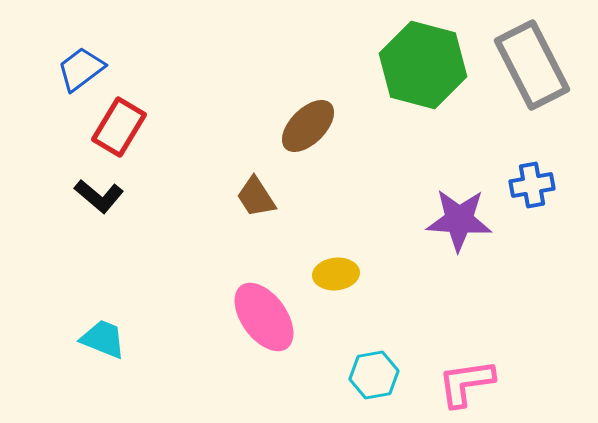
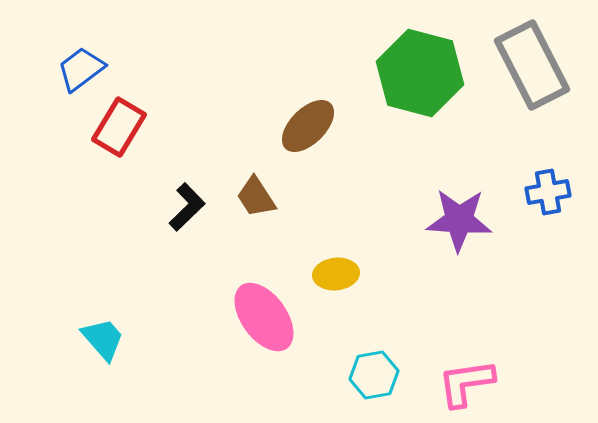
green hexagon: moved 3 px left, 8 px down
blue cross: moved 16 px right, 7 px down
black L-shape: moved 88 px right, 11 px down; rotated 84 degrees counterclockwise
cyan trapezoid: rotated 27 degrees clockwise
